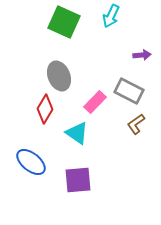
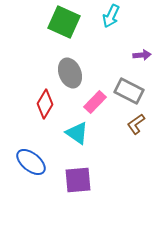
gray ellipse: moved 11 px right, 3 px up
red diamond: moved 5 px up
